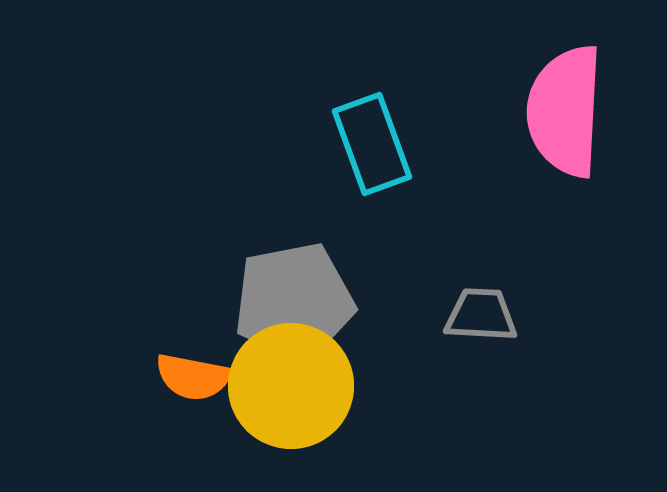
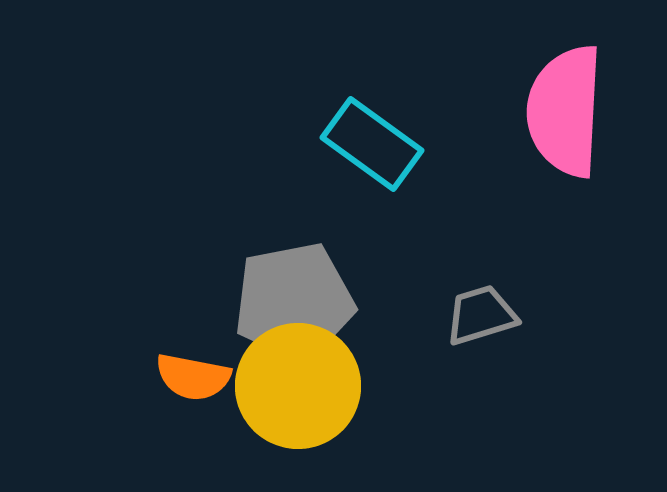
cyan rectangle: rotated 34 degrees counterclockwise
gray trapezoid: rotated 20 degrees counterclockwise
yellow circle: moved 7 px right
